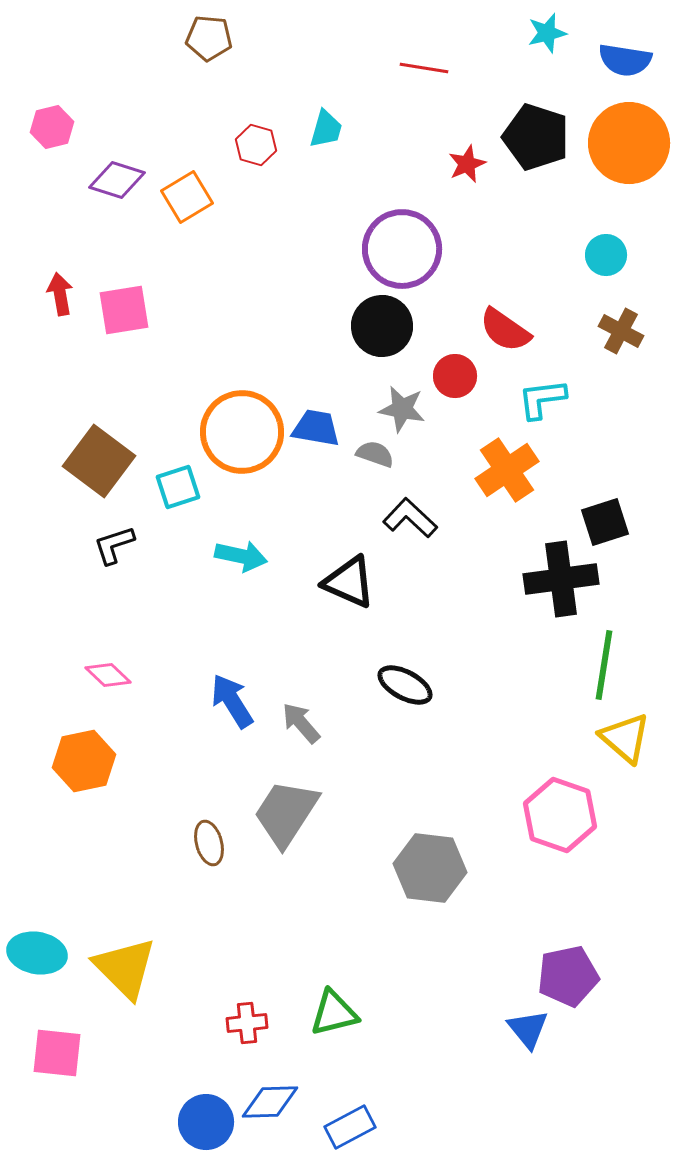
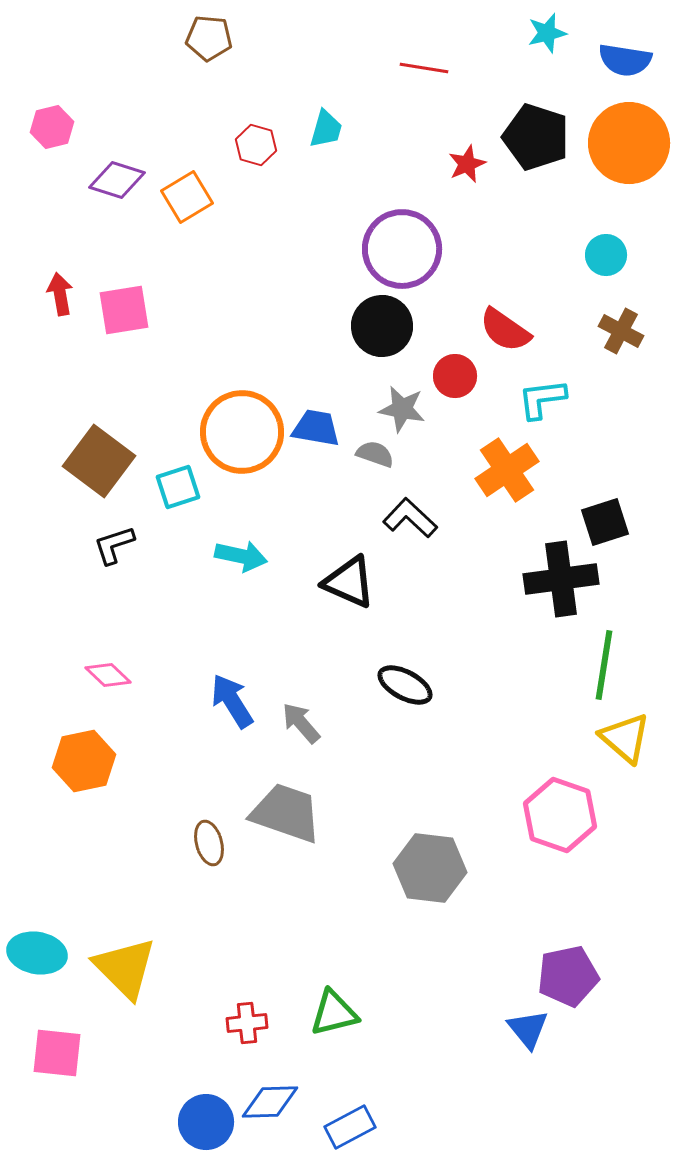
gray trapezoid at (286, 813): rotated 76 degrees clockwise
